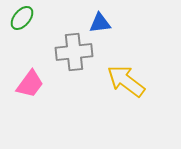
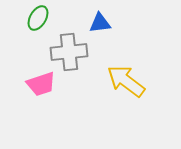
green ellipse: moved 16 px right; rotated 10 degrees counterclockwise
gray cross: moved 5 px left
pink trapezoid: moved 11 px right; rotated 36 degrees clockwise
